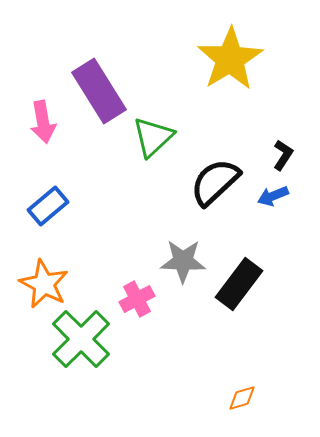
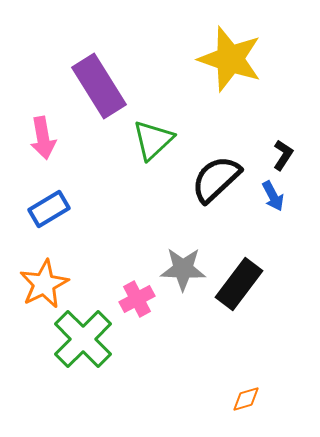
yellow star: rotated 22 degrees counterclockwise
purple rectangle: moved 5 px up
pink arrow: moved 16 px down
green triangle: moved 3 px down
black semicircle: moved 1 px right, 3 px up
blue arrow: rotated 96 degrees counterclockwise
blue rectangle: moved 1 px right, 3 px down; rotated 9 degrees clockwise
gray star: moved 8 px down
orange star: rotated 18 degrees clockwise
green cross: moved 2 px right
orange diamond: moved 4 px right, 1 px down
